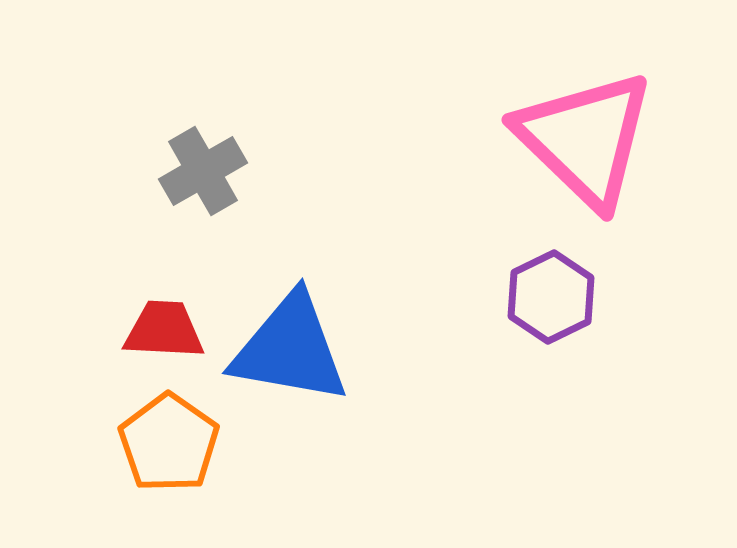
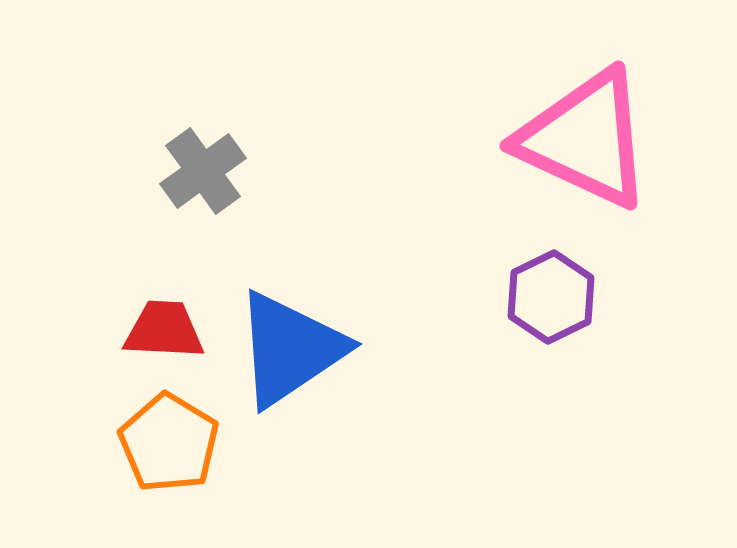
pink triangle: rotated 19 degrees counterclockwise
gray cross: rotated 6 degrees counterclockwise
blue triangle: rotated 44 degrees counterclockwise
orange pentagon: rotated 4 degrees counterclockwise
